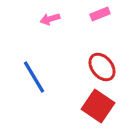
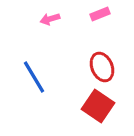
red ellipse: rotated 16 degrees clockwise
